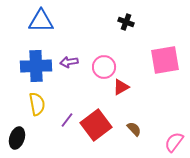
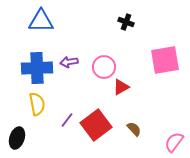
blue cross: moved 1 px right, 2 px down
